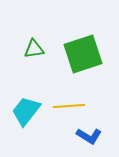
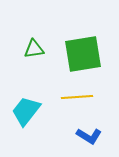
green square: rotated 9 degrees clockwise
yellow line: moved 8 px right, 9 px up
